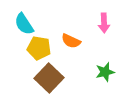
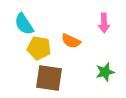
brown square: rotated 36 degrees counterclockwise
